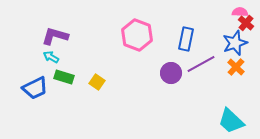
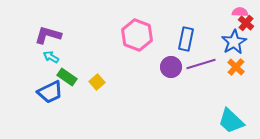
purple L-shape: moved 7 px left, 1 px up
blue star: moved 1 px left, 1 px up; rotated 10 degrees counterclockwise
purple line: rotated 12 degrees clockwise
purple circle: moved 6 px up
green rectangle: moved 3 px right; rotated 18 degrees clockwise
yellow square: rotated 14 degrees clockwise
blue trapezoid: moved 15 px right, 4 px down
